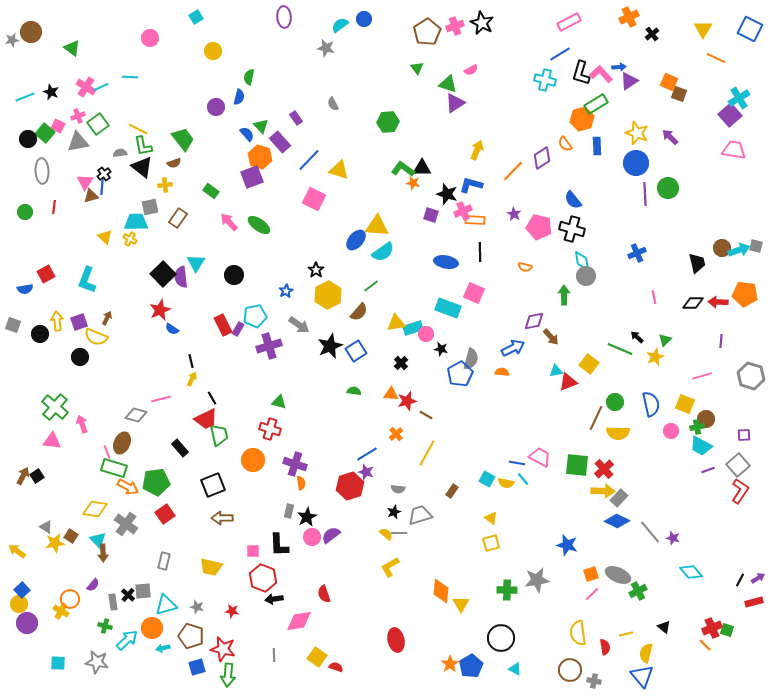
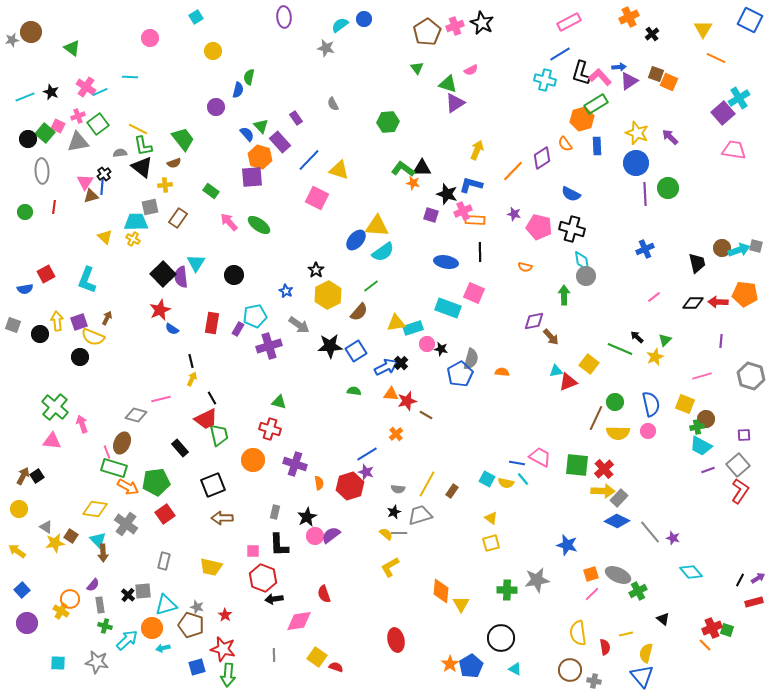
blue square at (750, 29): moved 9 px up
pink L-shape at (601, 74): moved 1 px left, 3 px down
cyan line at (101, 87): moved 1 px left, 5 px down
brown square at (679, 94): moved 23 px left, 20 px up
blue semicircle at (239, 97): moved 1 px left, 7 px up
purple square at (730, 115): moved 7 px left, 2 px up
purple square at (252, 177): rotated 15 degrees clockwise
pink square at (314, 199): moved 3 px right, 1 px up
blue semicircle at (573, 200): moved 2 px left, 6 px up; rotated 24 degrees counterclockwise
purple star at (514, 214): rotated 16 degrees counterclockwise
yellow cross at (130, 239): moved 3 px right
blue cross at (637, 253): moved 8 px right, 4 px up
blue star at (286, 291): rotated 16 degrees counterclockwise
pink line at (654, 297): rotated 64 degrees clockwise
red rectangle at (223, 325): moved 11 px left, 2 px up; rotated 35 degrees clockwise
pink circle at (426, 334): moved 1 px right, 10 px down
yellow semicircle at (96, 337): moved 3 px left
black star at (330, 346): rotated 20 degrees clockwise
blue arrow at (513, 348): moved 127 px left, 19 px down
pink circle at (671, 431): moved 23 px left
yellow line at (427, 453): moved 31 px down
orange semicircle at (301, 483): moved 18 px right
gray rectangle at (289, 511): moved 14 px left, 1 px down
pink circle at (312, 537): moved 3 px right, 1 px up
gray rectangle at (113, 602): moved 13 px left, 3 px down
yellow circle at (19, 604): moved 95 px up
red star at (232, 611): moved 7 px left, 4 px down; rotated 24 degrees clockwise
black triangle at (664, 627): moved 1 px left, 8 px up
brown pentagon at (191, 636): moved 11 px up
